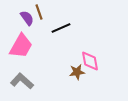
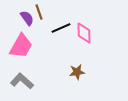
pink diamond: moved 6 px left, 28 px up; rotated 10 degrees clockwise
